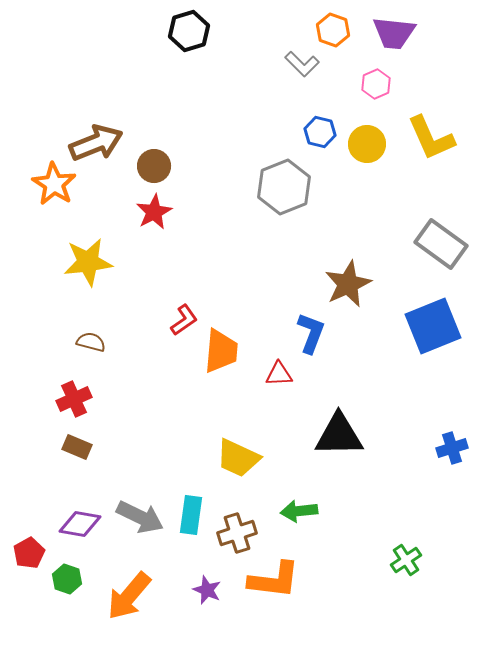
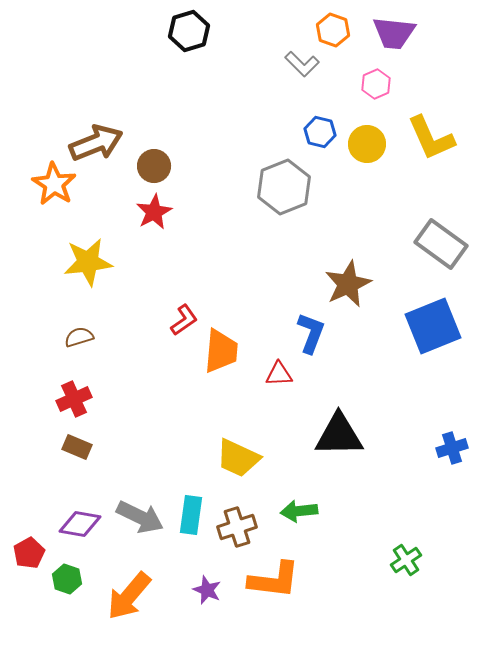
brown semicircle: moved 12 px left, 5 px up; rotated 32 degrees counterclockwise
brown cross: moved 6 px up
